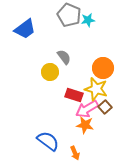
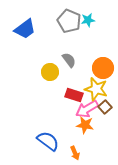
gray pentagon: moved 6 px down
gray semicircle: moved 5 px right, 3 px down
